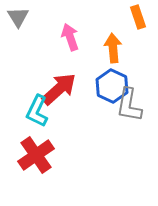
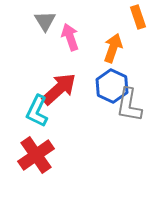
gray triangle: moved 27 px right, 4 px down
orange arrow: rotated 24 degrees clockwise
